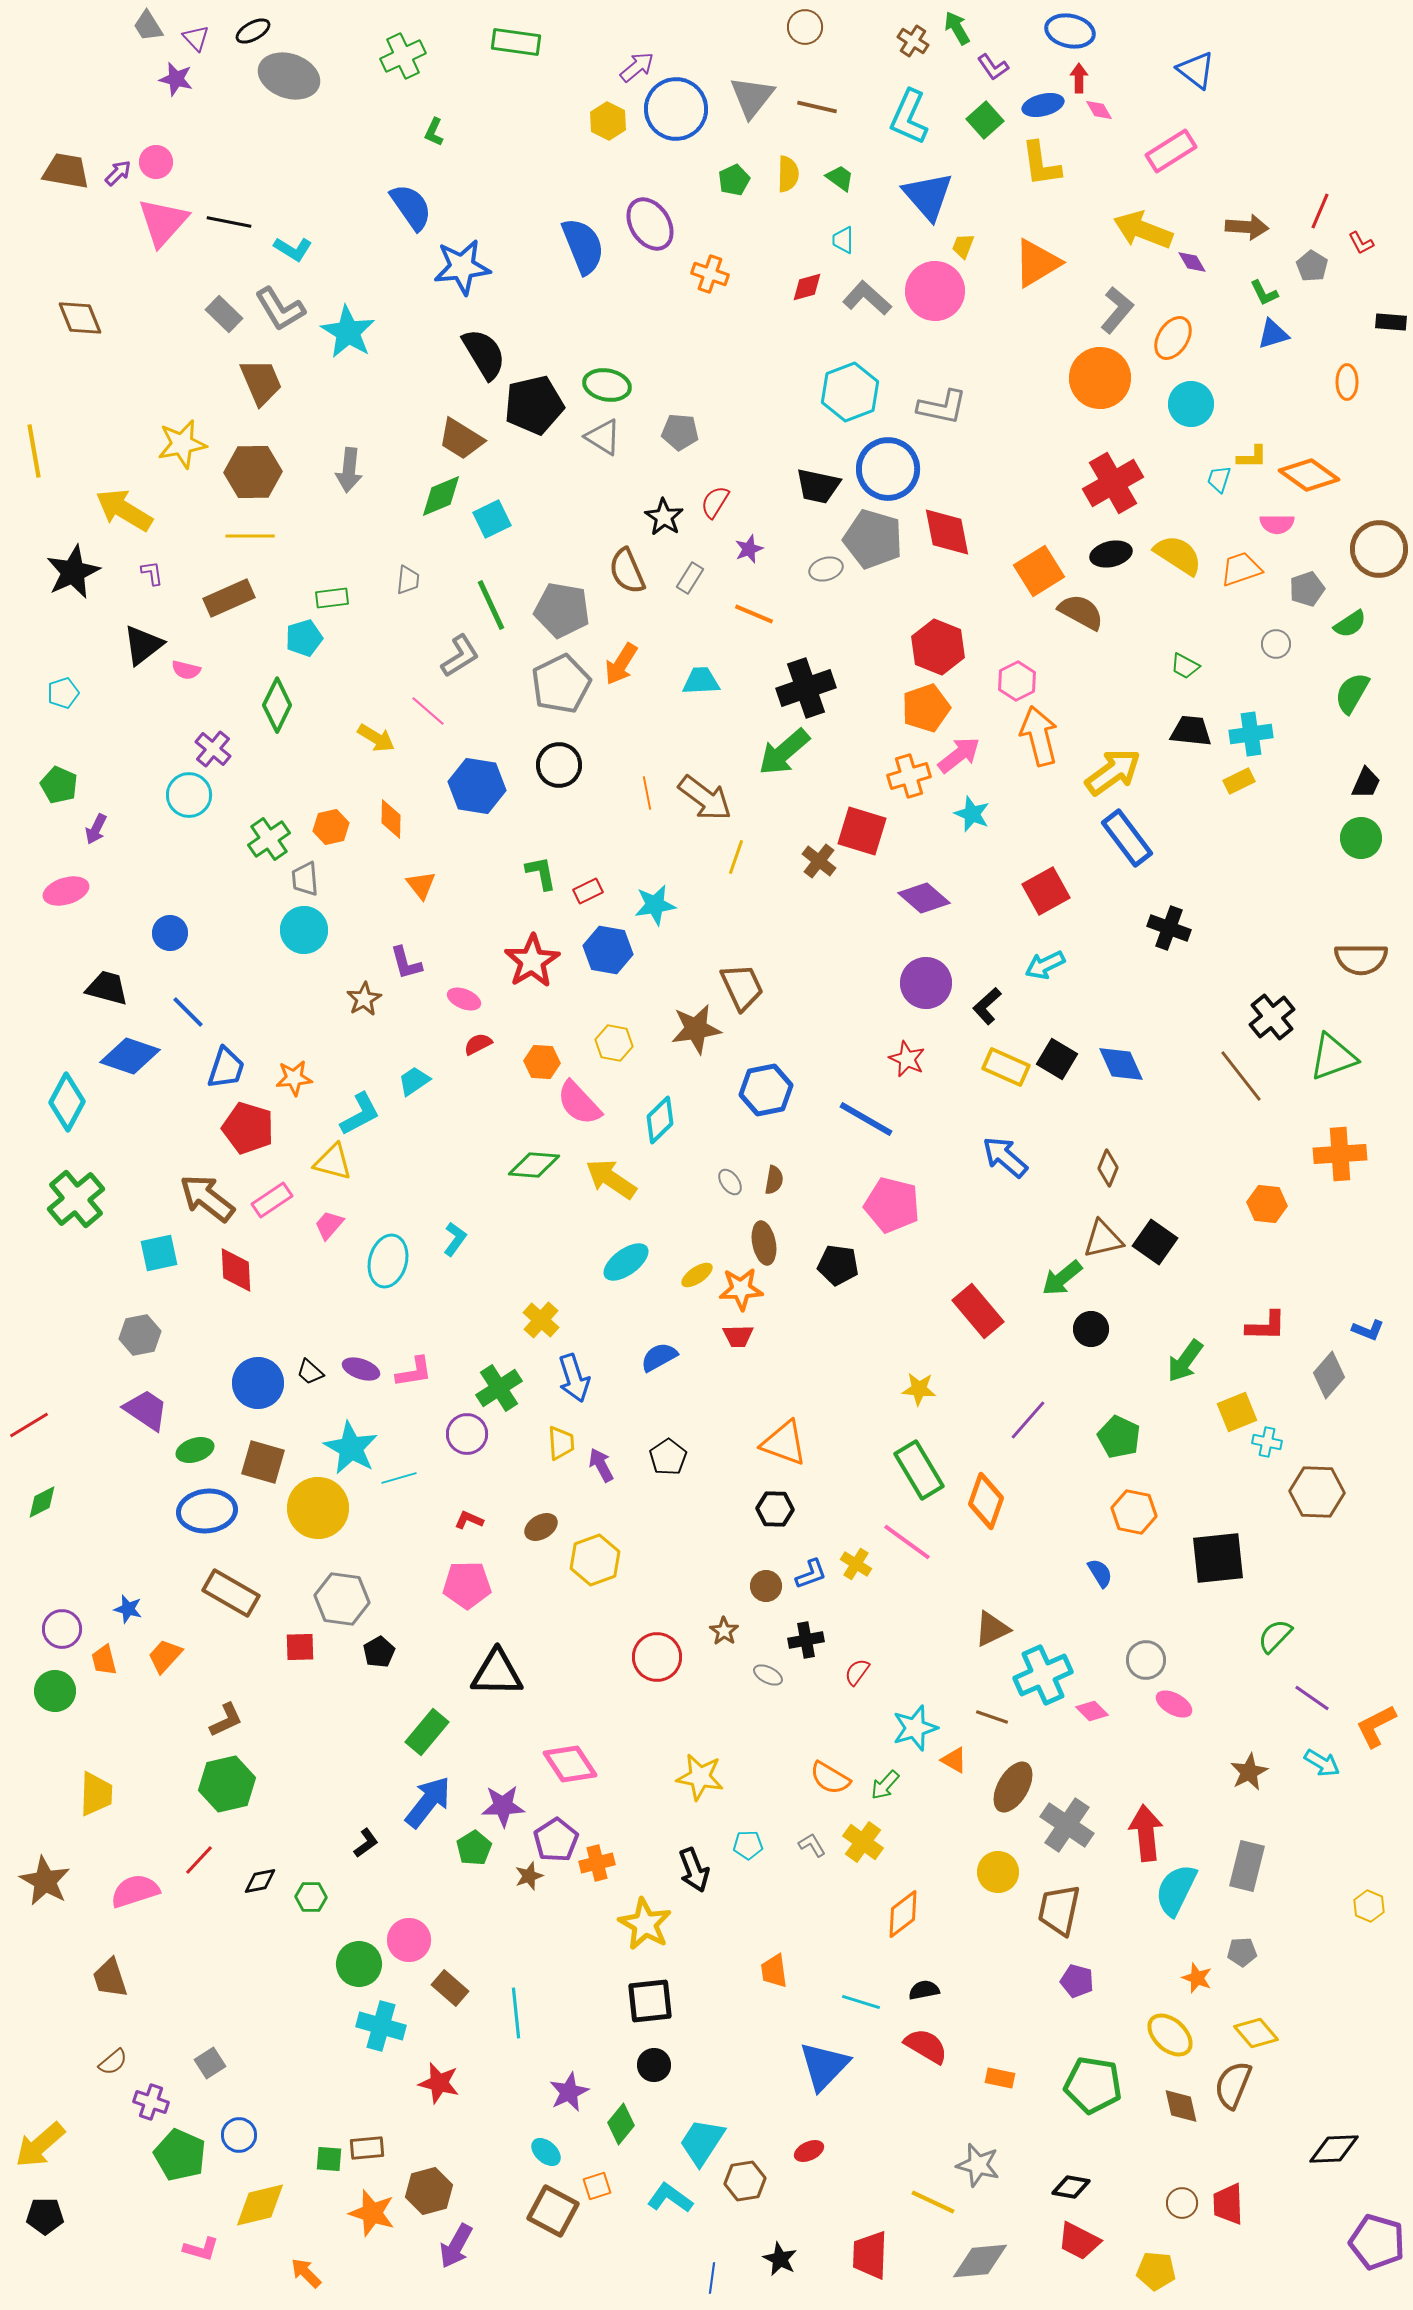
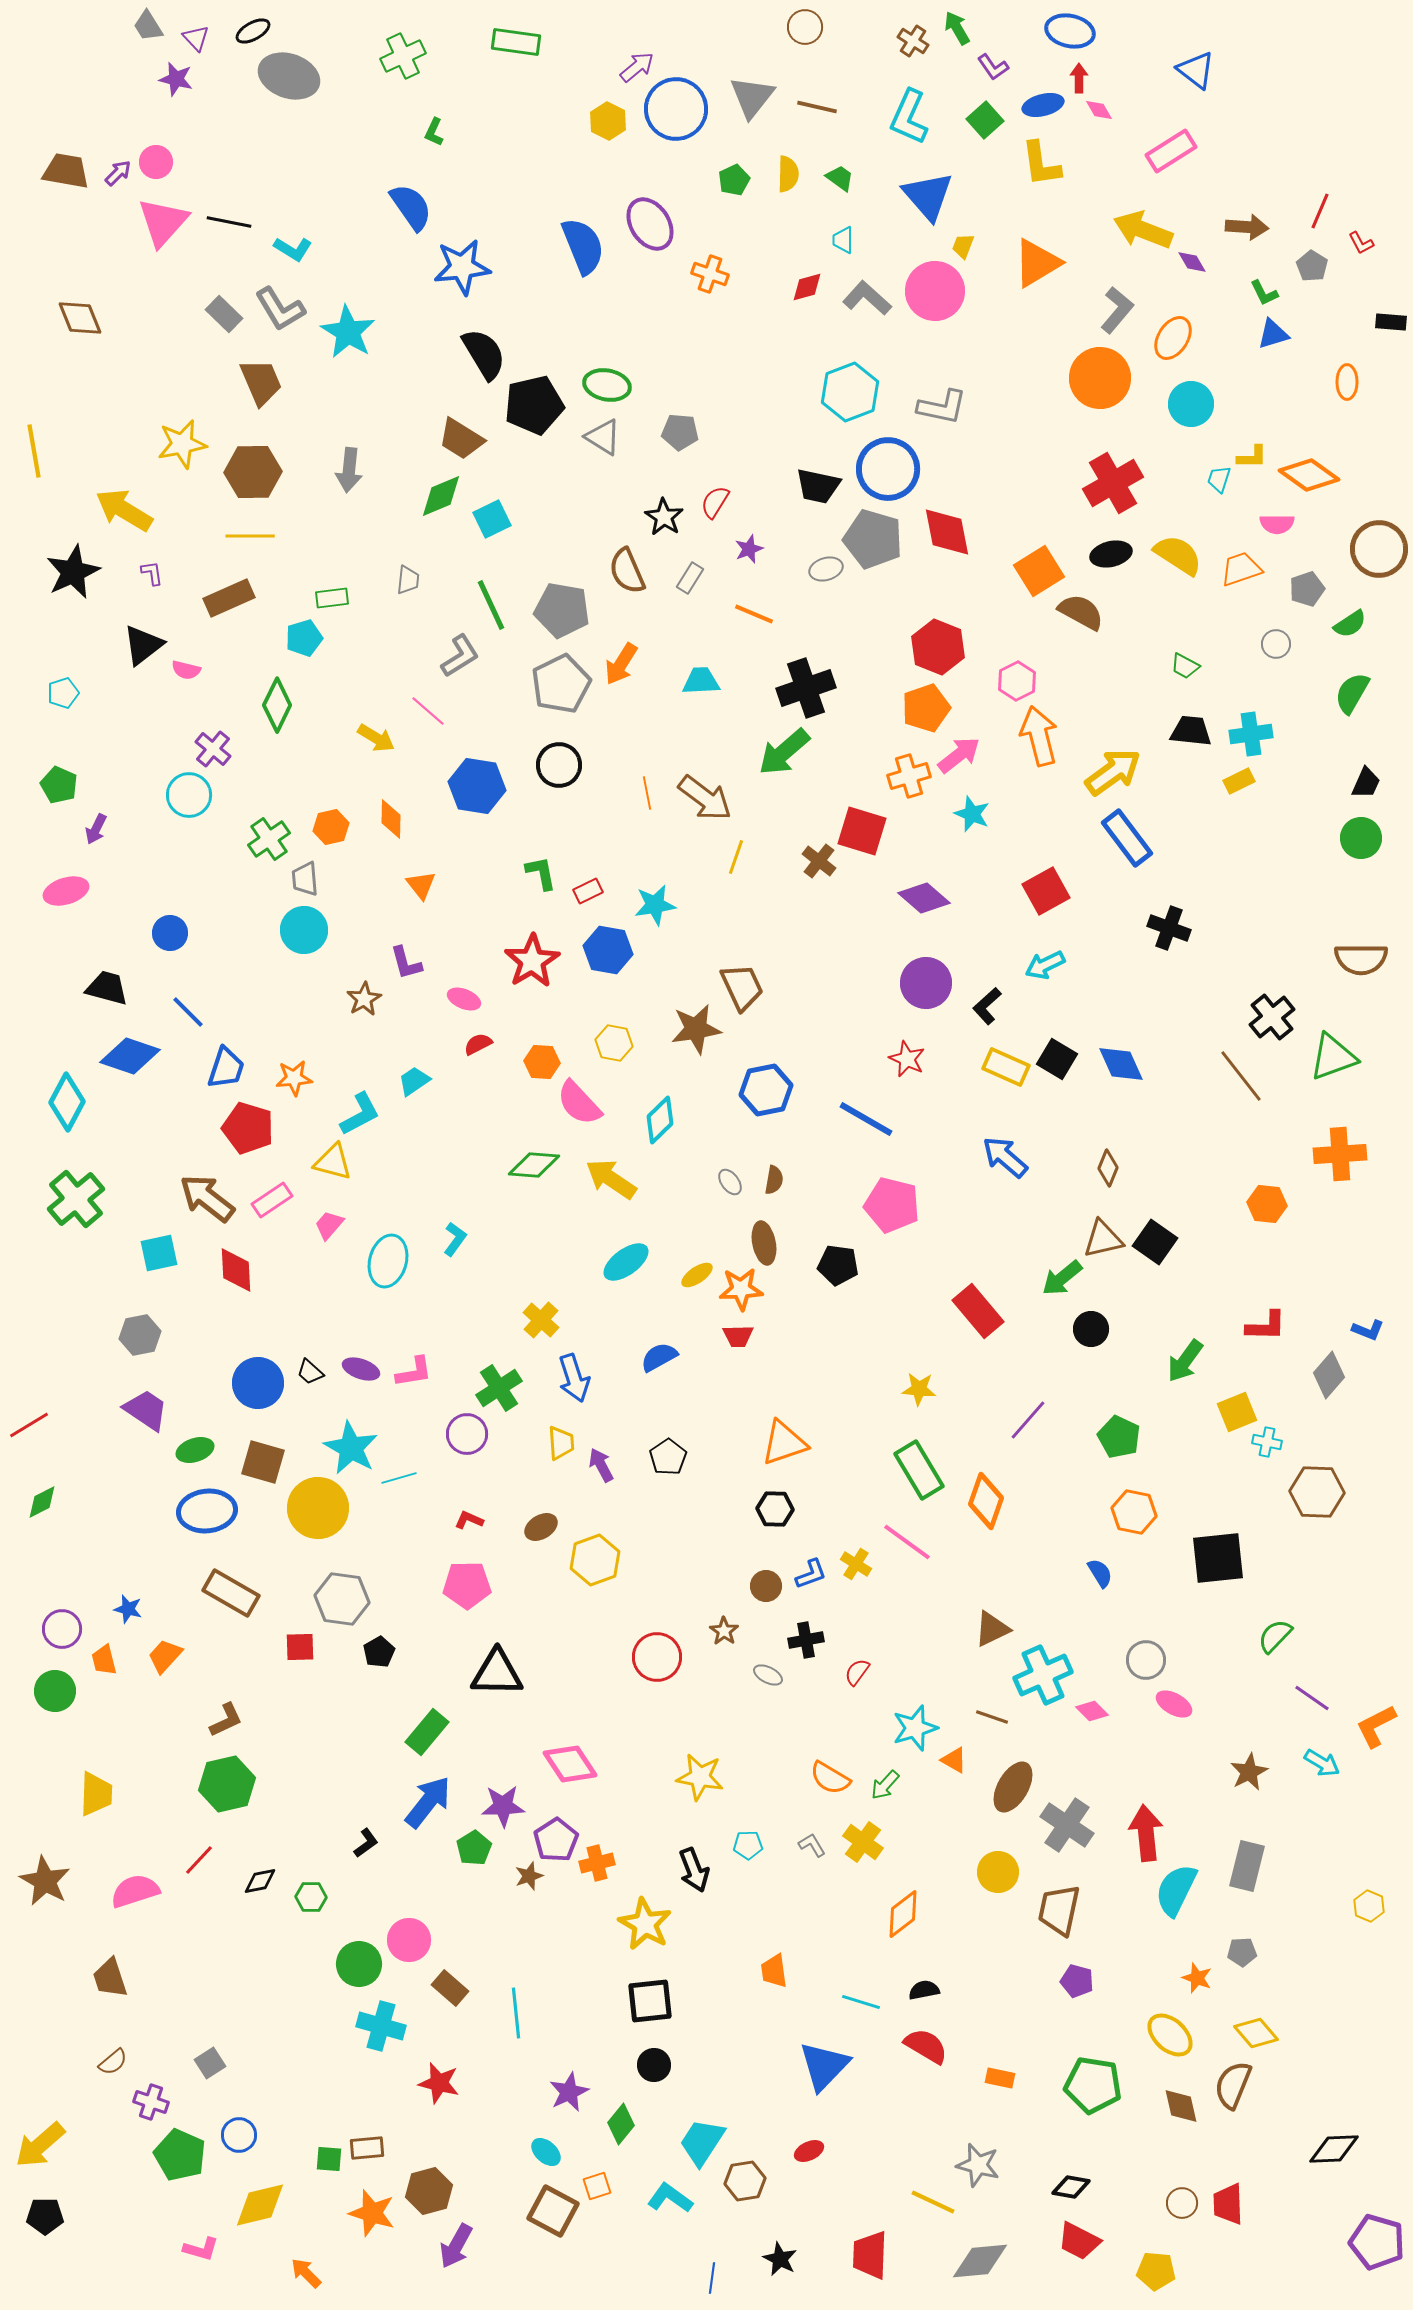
orange triangle at (784, 1443): rotated 39 degrees counterclockwise
